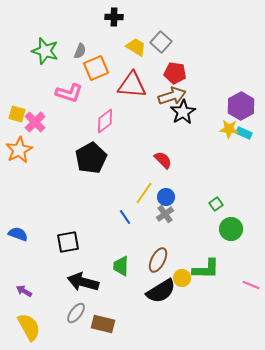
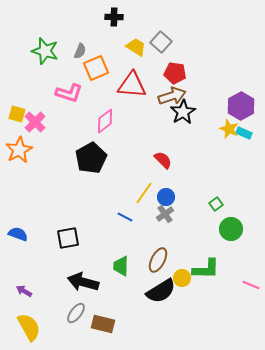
yellow star: rotated 18 degrees clockwise
blue line: rotated 28 degrees counterclockwise
black square: moved 4 px up
